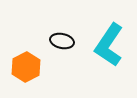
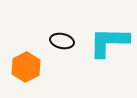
cyan L-shape: moved 3 px up; rotated 57 degrees clockwise
